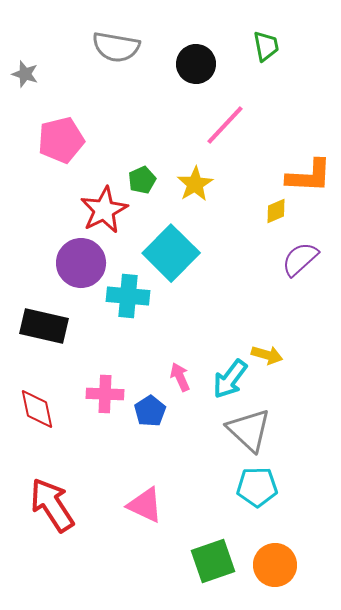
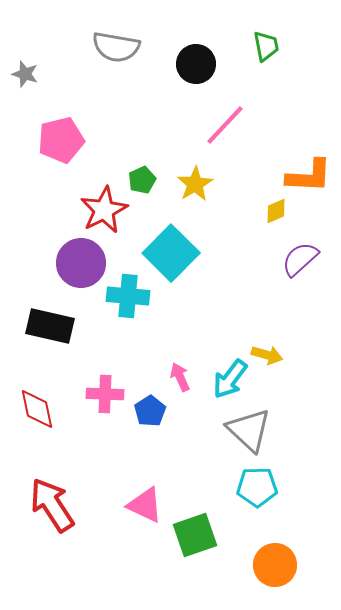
black rectangle: moved 6 px right
green square: moved 18 px left, 26 px up
